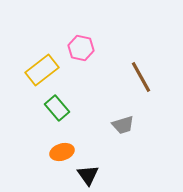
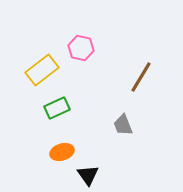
brown line: rotated 60 degrees clockwise
green rectangle: rotated 75 degrees counterclockwise
gray trapezoid: rotated 85 degrees clockwise
